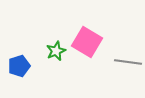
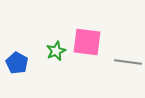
pink square: rotated 24 degrees counterclockwise
blue pentagon: moved 2 px left, 3 px up; rotated 25 degrees counterclockwise
